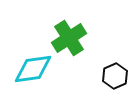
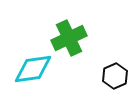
green cross: rotated 8 degrees clockwise
